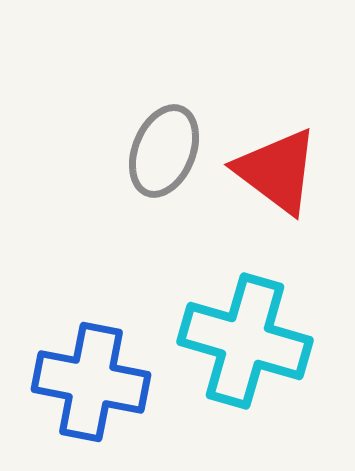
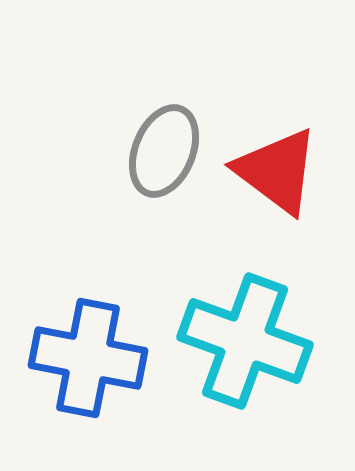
cyan cross: rotated 4 degrees clockwise
blue cross: moved 3 px left, 24 px up
